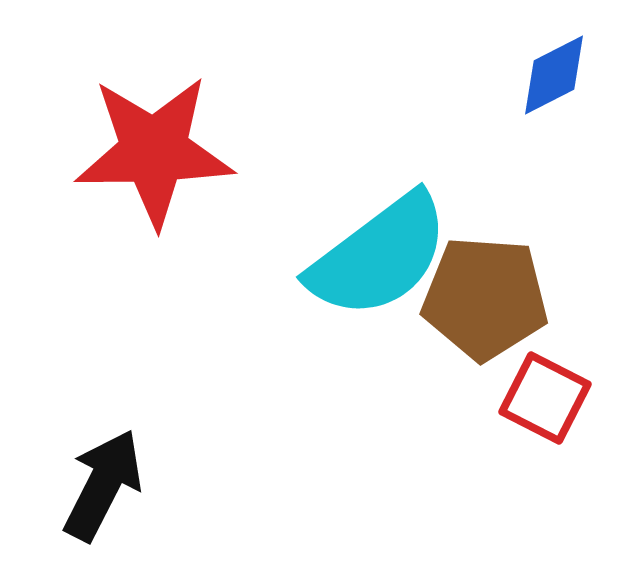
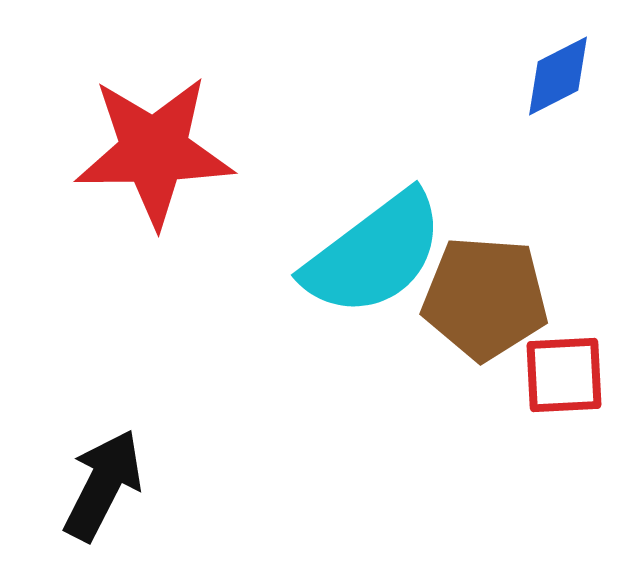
blue diamond: moved 4 px right, 1 px down
cyan semicircle: moved 5 px left, 2 px up
red square: moved 19 px right, 23 px up; rotated 30 degrees counterclockwise
